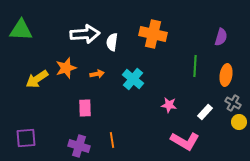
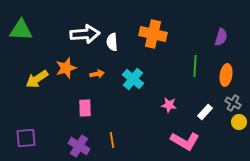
white semicircle: rotated 12 degrees counterclockwise
purple cross: rotated 15 degrees clockwise
